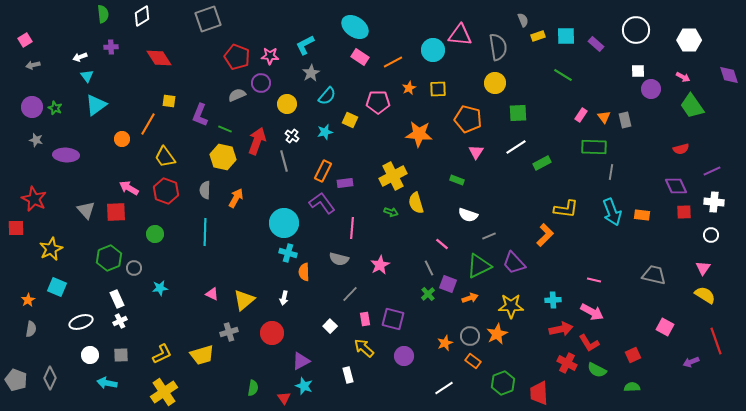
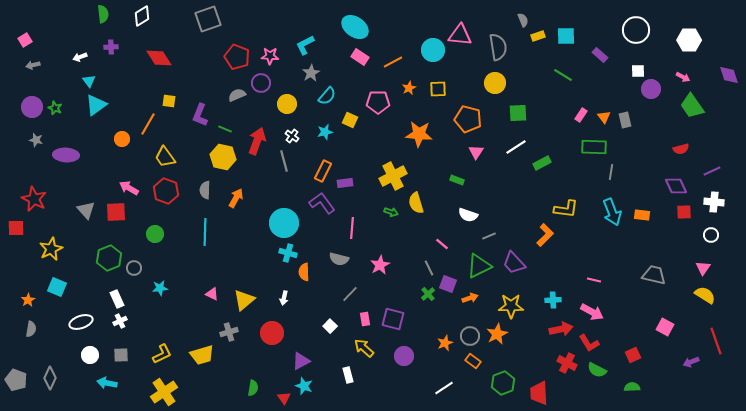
purple rectangle at (596, 44): moved 4 px right, 11 px down
cyan triangle at (87, 76): moved 2 px right, 5 px down
